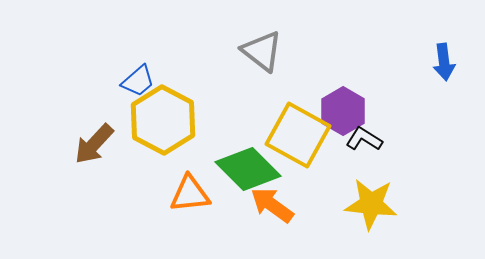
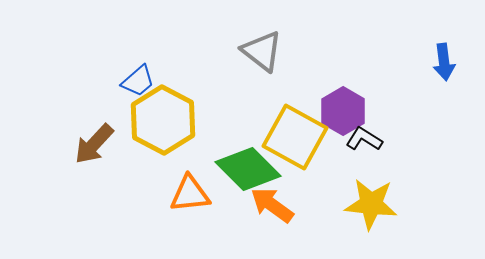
yellow square: moved 3 px left, 2 px down
